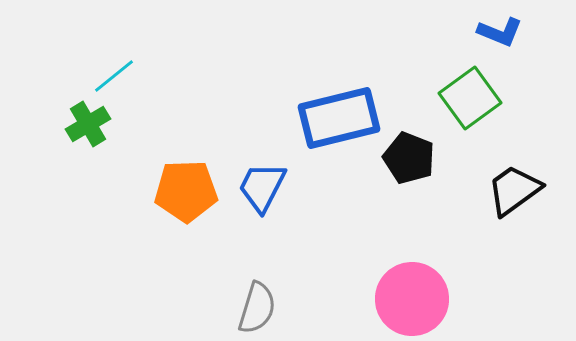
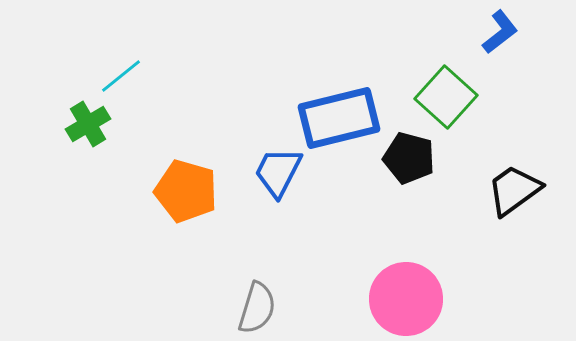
blue L-shape: rotated 60 degrees counterclockwise
cyan line: moved 7 px right
green square: moved 24 px left, 1 px up; rotated 12 degrees counterclockwise
black pentagon: rotated 6 degrees counterclockwise
blue trapezoid: moved 16 px right, 15 px up
orange pentagon: rotated 18 degrees clockwise
pink circle: moved 6 px left
